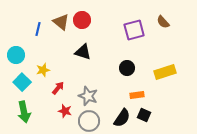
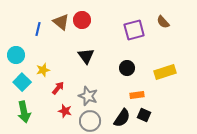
black triangle: moved 3 px right, 4 px down; rotated 36 degrees clockwise
gray circle: moved 1 px right
